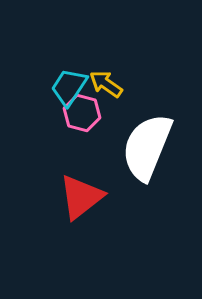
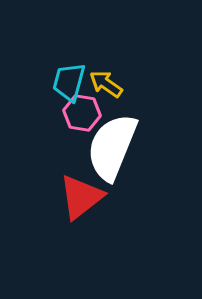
cyan trapezoid: moved 5 px up; rotated 18 degrees counterclockwise
pink hexagon: rotated 6 degrees counterclockwise
white semicircle: moved 35 px left
